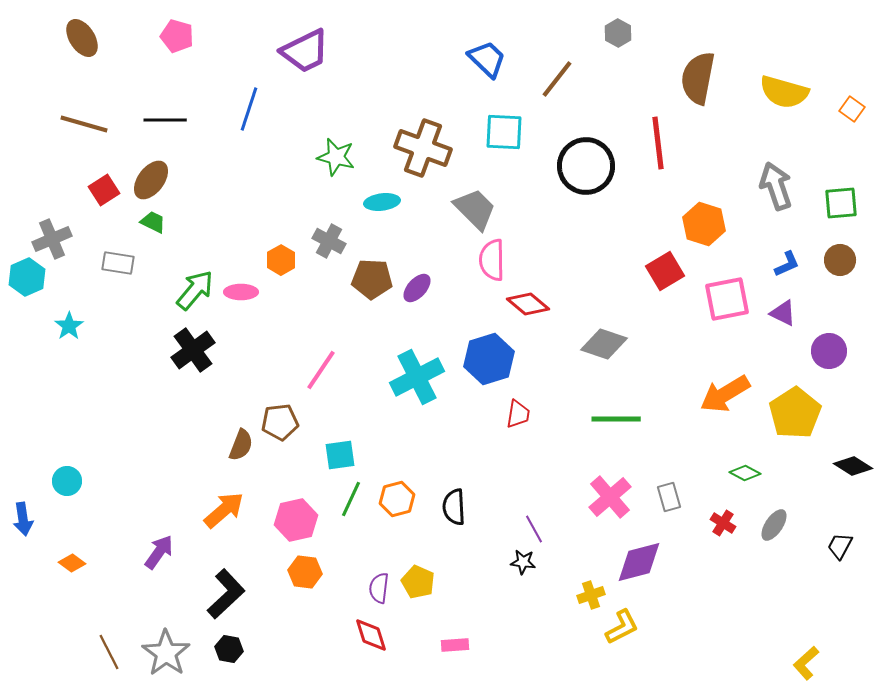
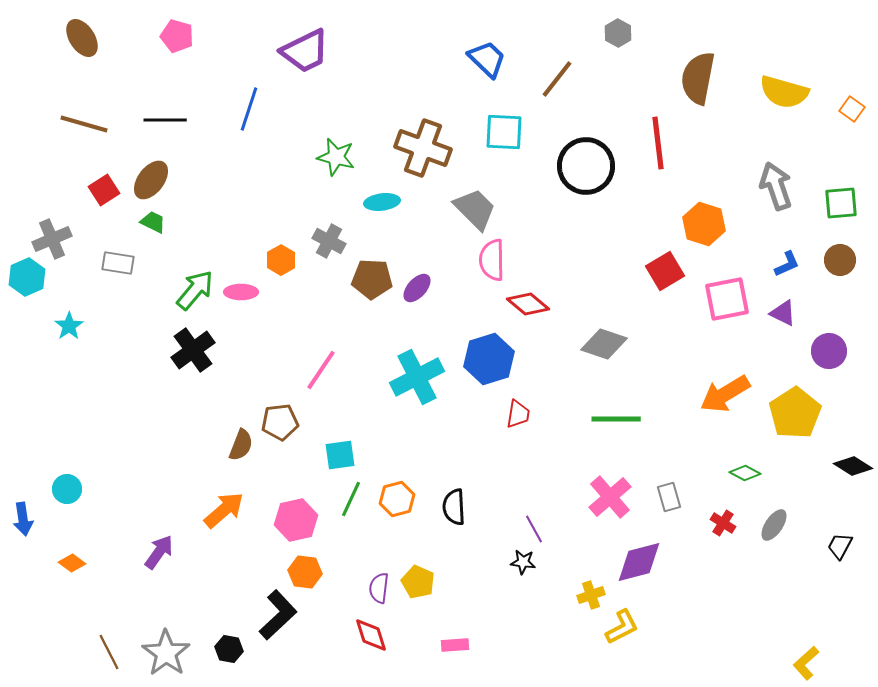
cyan circle at (67, 481): moved 8 px down
black L-shape at (226, 594): moved 52 px right, 21 px down
